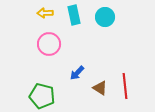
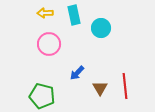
cyan circle: moved 4 px left, 11 px down
brown triangle: rotated 28 degrees clockwise
